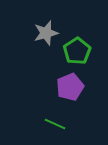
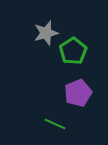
green pentagon: moved 4 px left
purple pentagon: moved 8 px right, 6 px down
